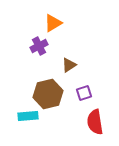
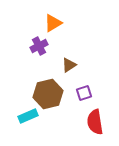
cyan rectangle: rotated 18 degrees counterclockwise
